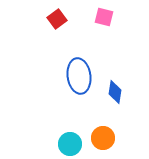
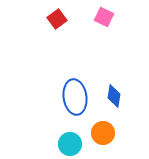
pink square: rotated 12 degrees clockwise
blue ellipse: moved 4 px left, 21 px down
blue diamond: moved 1 px left, 4 px down
orange circle: moved 5 px up
